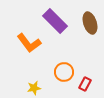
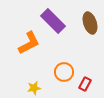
purple rectangle: moved 2 px left
orange L-shape: rotated 80 degrees counterclockwise
